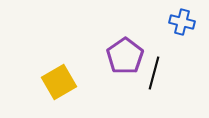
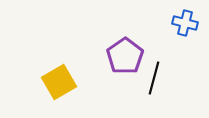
blue cross: moved 3 px right, 1 px down
black line: moved 5 px down
